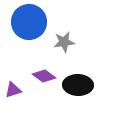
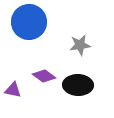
gray star: moved 16 px right, 3 px down
purple triangle: rotated 30 degrees clockwise
